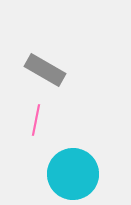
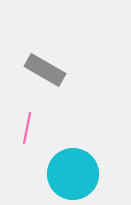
pink line: moved 9 px left, 8 px down
